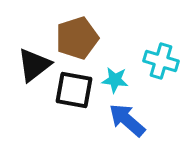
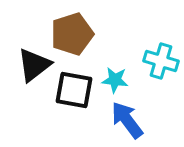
brown pentagon: moved 5 px left, 4 px up
blue arrow: rotated 12 degrees clockwise
